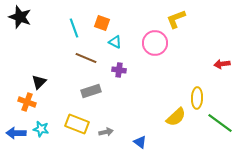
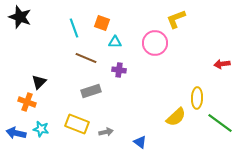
cyan triangle: rotated 24 degrees counterclockwise
blue arrow: rotated 12 degrees clockwise
